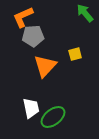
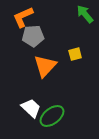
green arrow: moved 1 px down
white trapezoid: rotated 35 degrees counterclockwise
green ellipse: moved 1 px left, 1 px up
